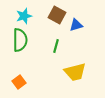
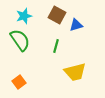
green semicircle: rotated 35 degrees counterclockwise
